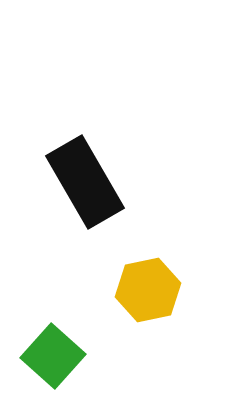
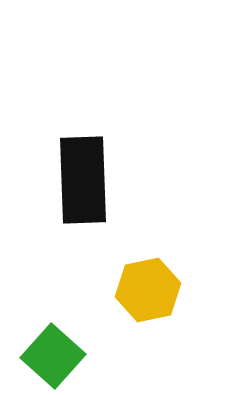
black rectangle: moved 2 px left, 2 px up; rotated 28 degrees clockwise
